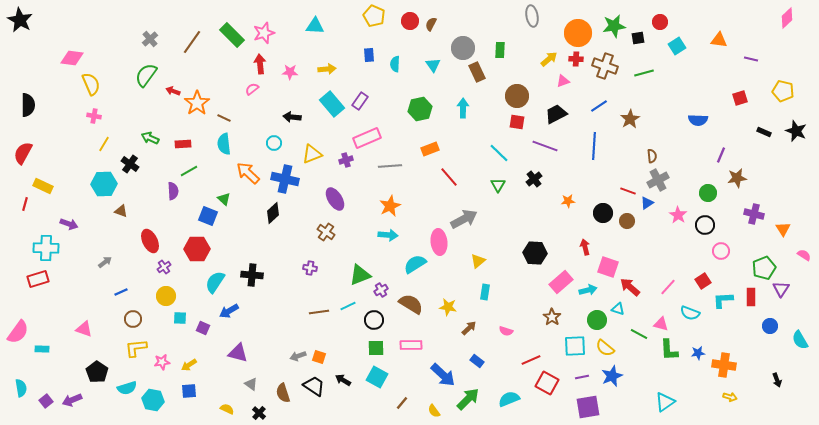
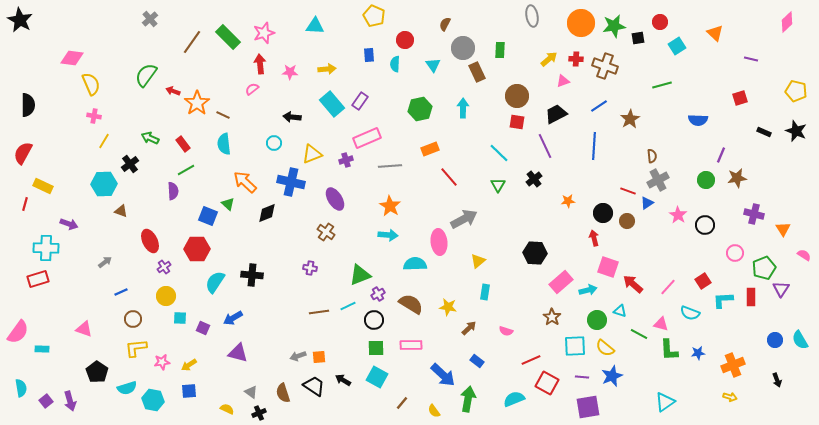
pink diamond at (787, 18): moved 4 px down
red circle at (410, 21): moved 5 px left, 19 px down
brown semicircle at (431, 24): moved 14 px right
orange circle at (578, 33): moved 3 px right, 10 px up
green rectangle at (232, 35): moved 4 px left, 2 px down
gray cross at (150, 39): moved 20 px up
orange triangle at (719, 40): moved 4 px left, 7 px up; rotated 36 degrees clockwise
green line at (644, 73): moved 18 px right, 12 px down
yellow pentagon at (783, 91): moved 13 px right
brown line at (224, 118): moved 1 px left, 3 px up
yellow line at (104, 144): moved 3 px up
red rectangle at (183, 144): rotated 56 degrees clockwise
purple line at (545, 146): rotated 45 degrees clockwise
black cross at (130, 164): rotated 18 degrees clockwise
green line at (189, 171): moved 3 px left, 1 px up
orange arrow at (248, 173): moved 3 px left, 9 px down
blue cross at (285, 179): moved 6 px right, 3 px down
green circle at (708, 193): moved 2 px left, 13 px up
green triangle at (224, 199): moved 4 px right, 5 px down
orange star at (390, 206): rotated 15 degrees counterclockwise
black diamond at (273, 213): moved 6 px left; rotated 20 degrees clockwise
red arrow at (585, 247): moved 9 px right, 9 px up
pink circle at (721, 251): moved 14 px right, 2 px down
cyan semicircle at (415, 264): rotated 30 degrees clockwise
red arrow at (630, 287): moved 3 px right, 3 px up
purple cross at (381, 290): moved 3 px left, 4 px down
cyan triangle at (618, 309): moved 2 px right, 2 px down
blue arrow at (229, 311): moved 4 px right, 7 px down
blue circle at (770, 326): moved 5 px right, 14 px down
orange square at (319, 357): rotated 24 degrees counterclockwise
orange cross at (724, 365): moved 9 px right; rotated 30 degrees counterclockwise
purple line at (582, 377): rotated 16 degrees clockwise
gray triangle at (251, 384): moved 8 px down
green arrow at (468, 399): rotated 35 degrees counterclockwise
cyan semicircle at (509, 399): moved 5 px right
purple arrow at (72, 400): moved 2 px left, 1 px down; rotated 84 degrees counterclockwise
black cross at (259, 413): rotated 24 degrees clockwise
